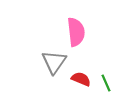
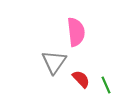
red semicircle: rotated 24 degrees clockwise
green line: moved 2 px down
